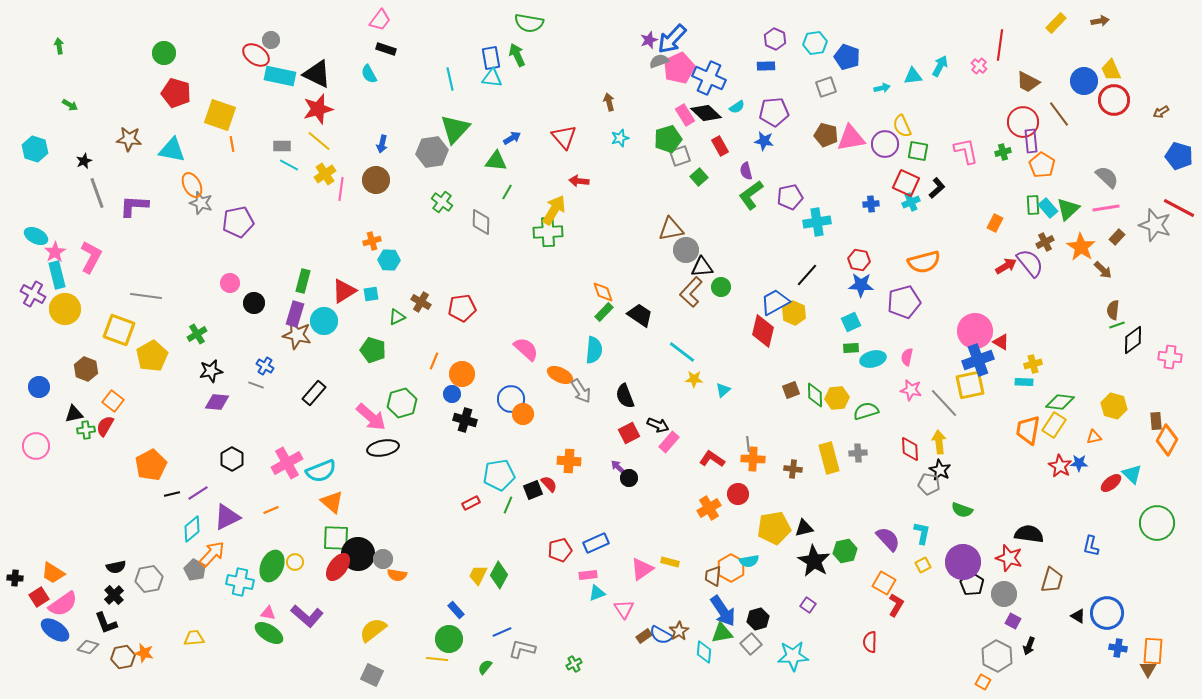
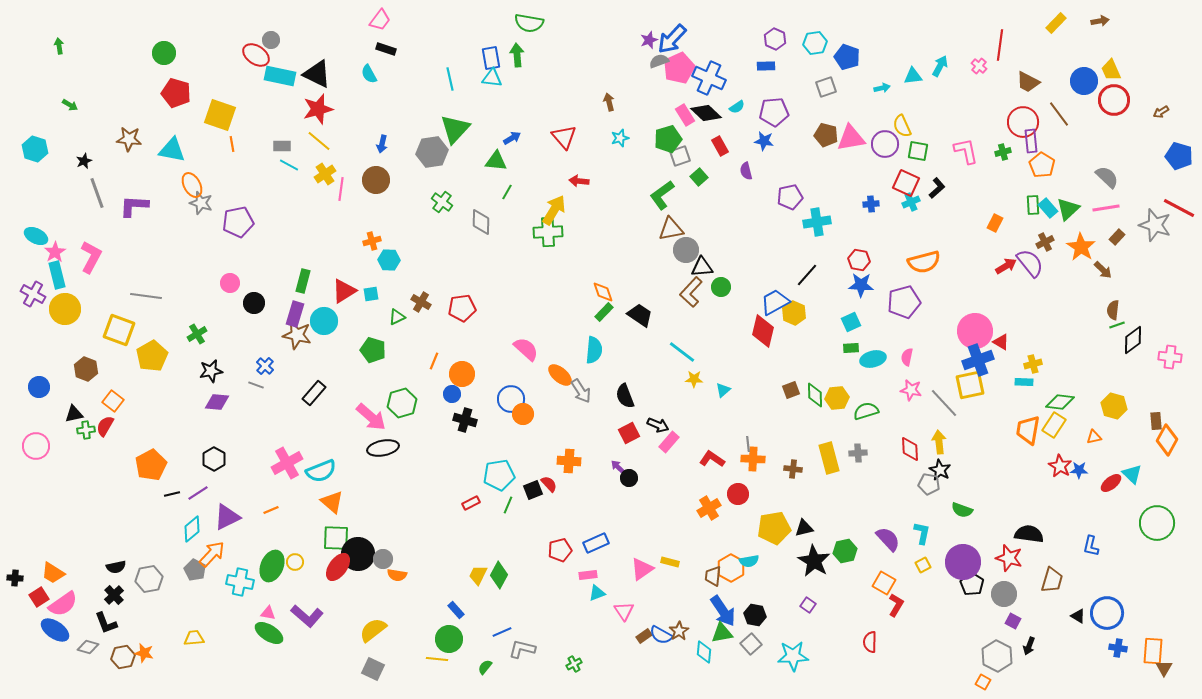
green arrow at (517, 55): rotated 20 degrees clockwise
green L-shape at (751, 195): moved 89 px left
blue cross at (265, 366): rotated 12 degrees clockwise
orange ellipse at (560, 375): rotated 15 degrees clockwise
black hexagon at (232, 459): moved 18 px left
blue star at (1079, 463): moved 7 px down
pink triangle at (624, 609): moved 2 px down
black hexagon at (758, 619): moved 3 px left, 4 px up; rotated 25 degrees clockwise
brown triangle at (1148, 669): moved 16 px right, 1 px up
gray square at (372, 675): moved 1 px right, 6 px up
